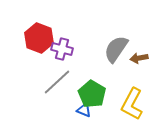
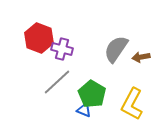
brown arrow: moved 2 px right, 1 px up
